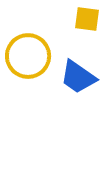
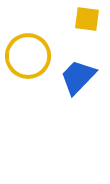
blue trapezoid: rotated 99 degrees clockwise
